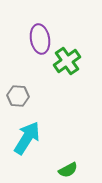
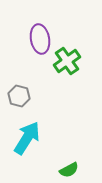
gray hexagon: moved 1 px right; rotated 10 degrees clockwise
green semicircle: moved 1 px right
